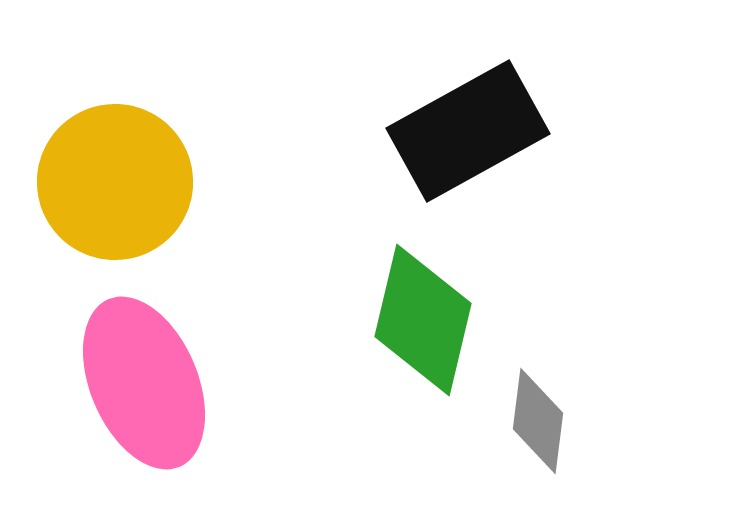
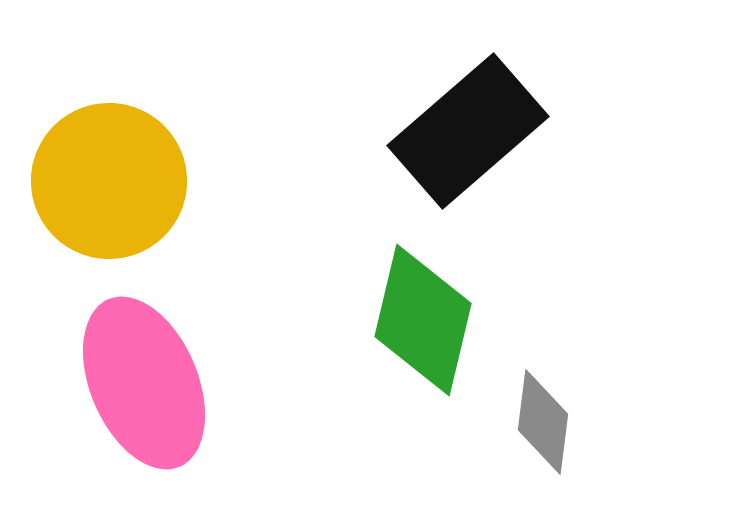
black rectangle: rotated 12 degrees counterclockwise
yellow circle: moved 6 px left, 1 px up
gray diamond: moved 5 px right, 1 px down
